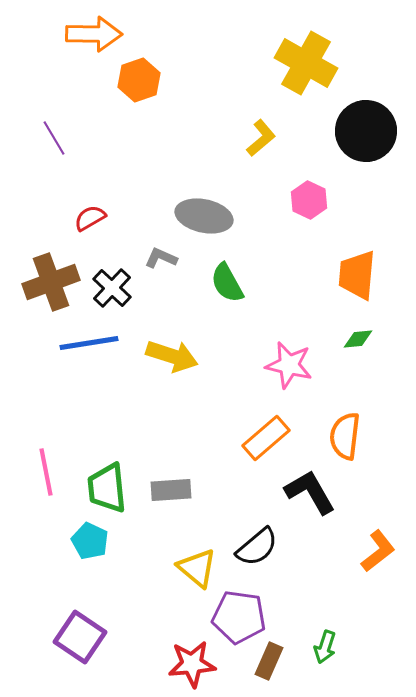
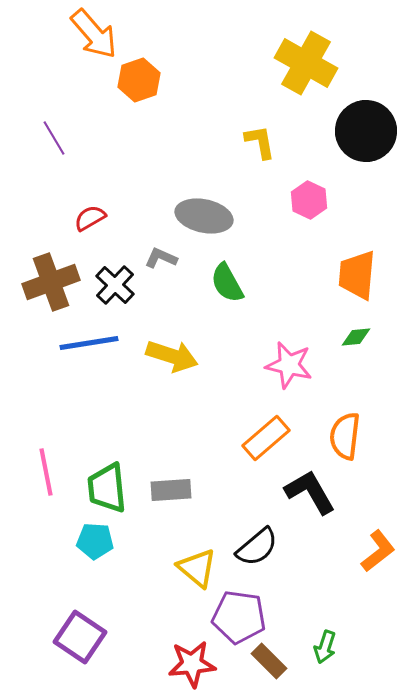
orange arrow: rotated 48 degrees clockwise
yellow L-shape: moved 1 px left, 4 px down; rotated 60 degrees counterclockwise
black cross: moved 3 px right, 3 px up
green diamond: moved 2 px left, 2 px up
cyan pentagon: moved 5 px right; rotated 21 degrees counterclockwise
brown rectangle: rotated 69 degrees counterclockwise
